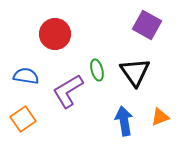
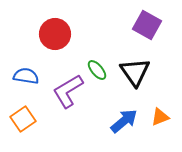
green ellipse: rotated 25 degrees counterclockwise
blue arrow: rotated 60 degrees clockwise
